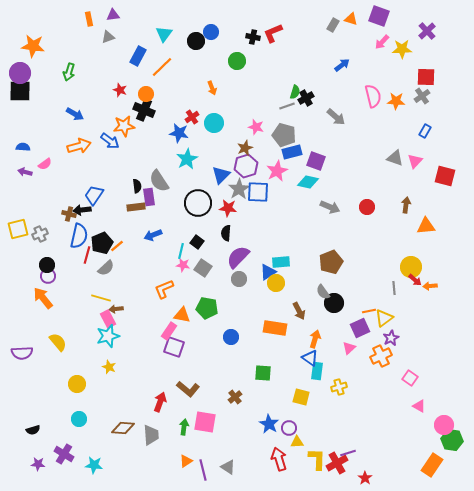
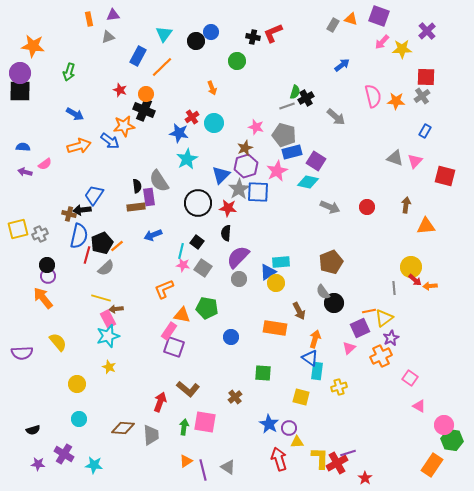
purple square at (316, 161): rotated 12 degrees clockwise
yellow L-shape at (317, 459): moved 3 px right, 1 px up
